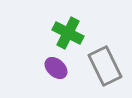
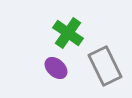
green cross: rotated 8 degrees clockwise
